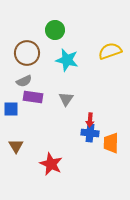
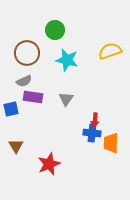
blue square: rotated 14 degrees counterclockwise
red arrow: moved 5 px right
blue cross: moved 2 px right
red star: moved 2 px left; rotated 25 degrees clockwise
